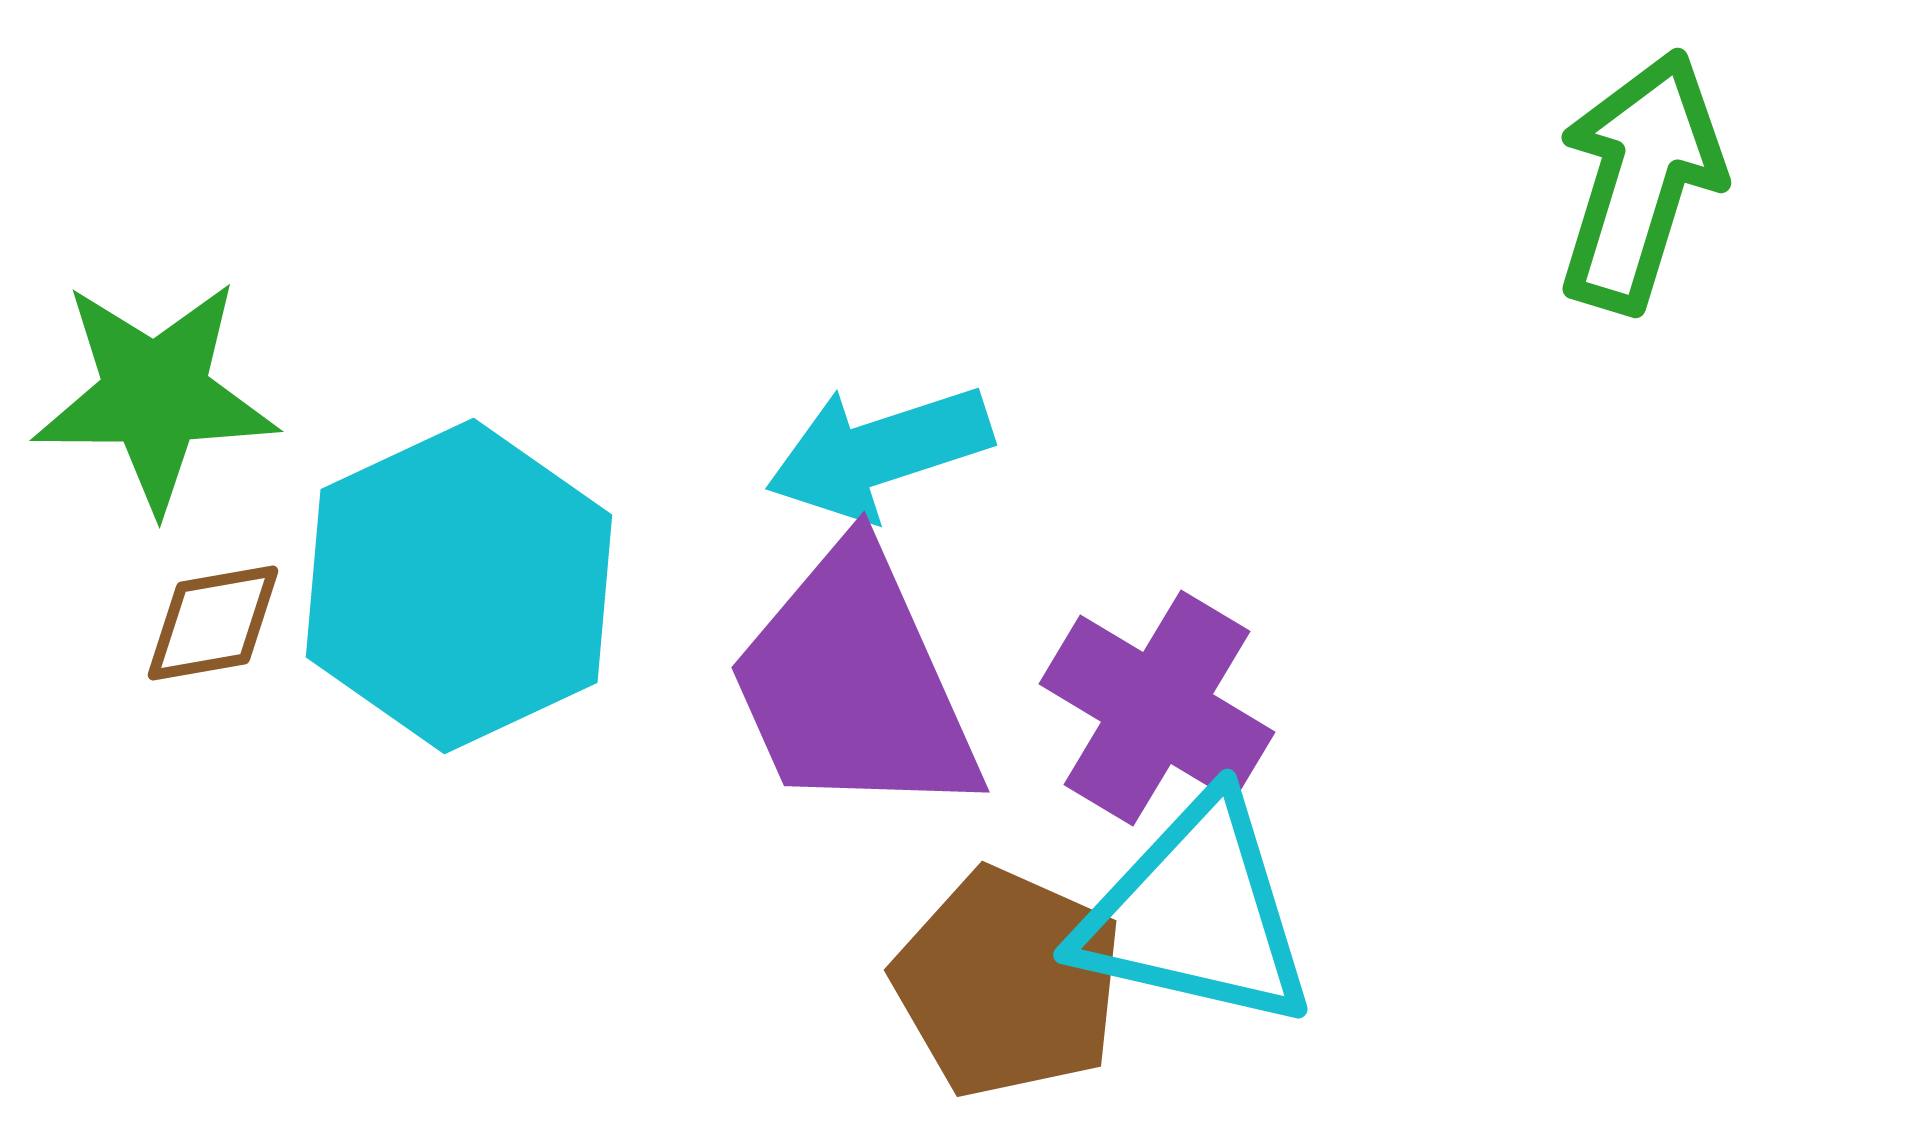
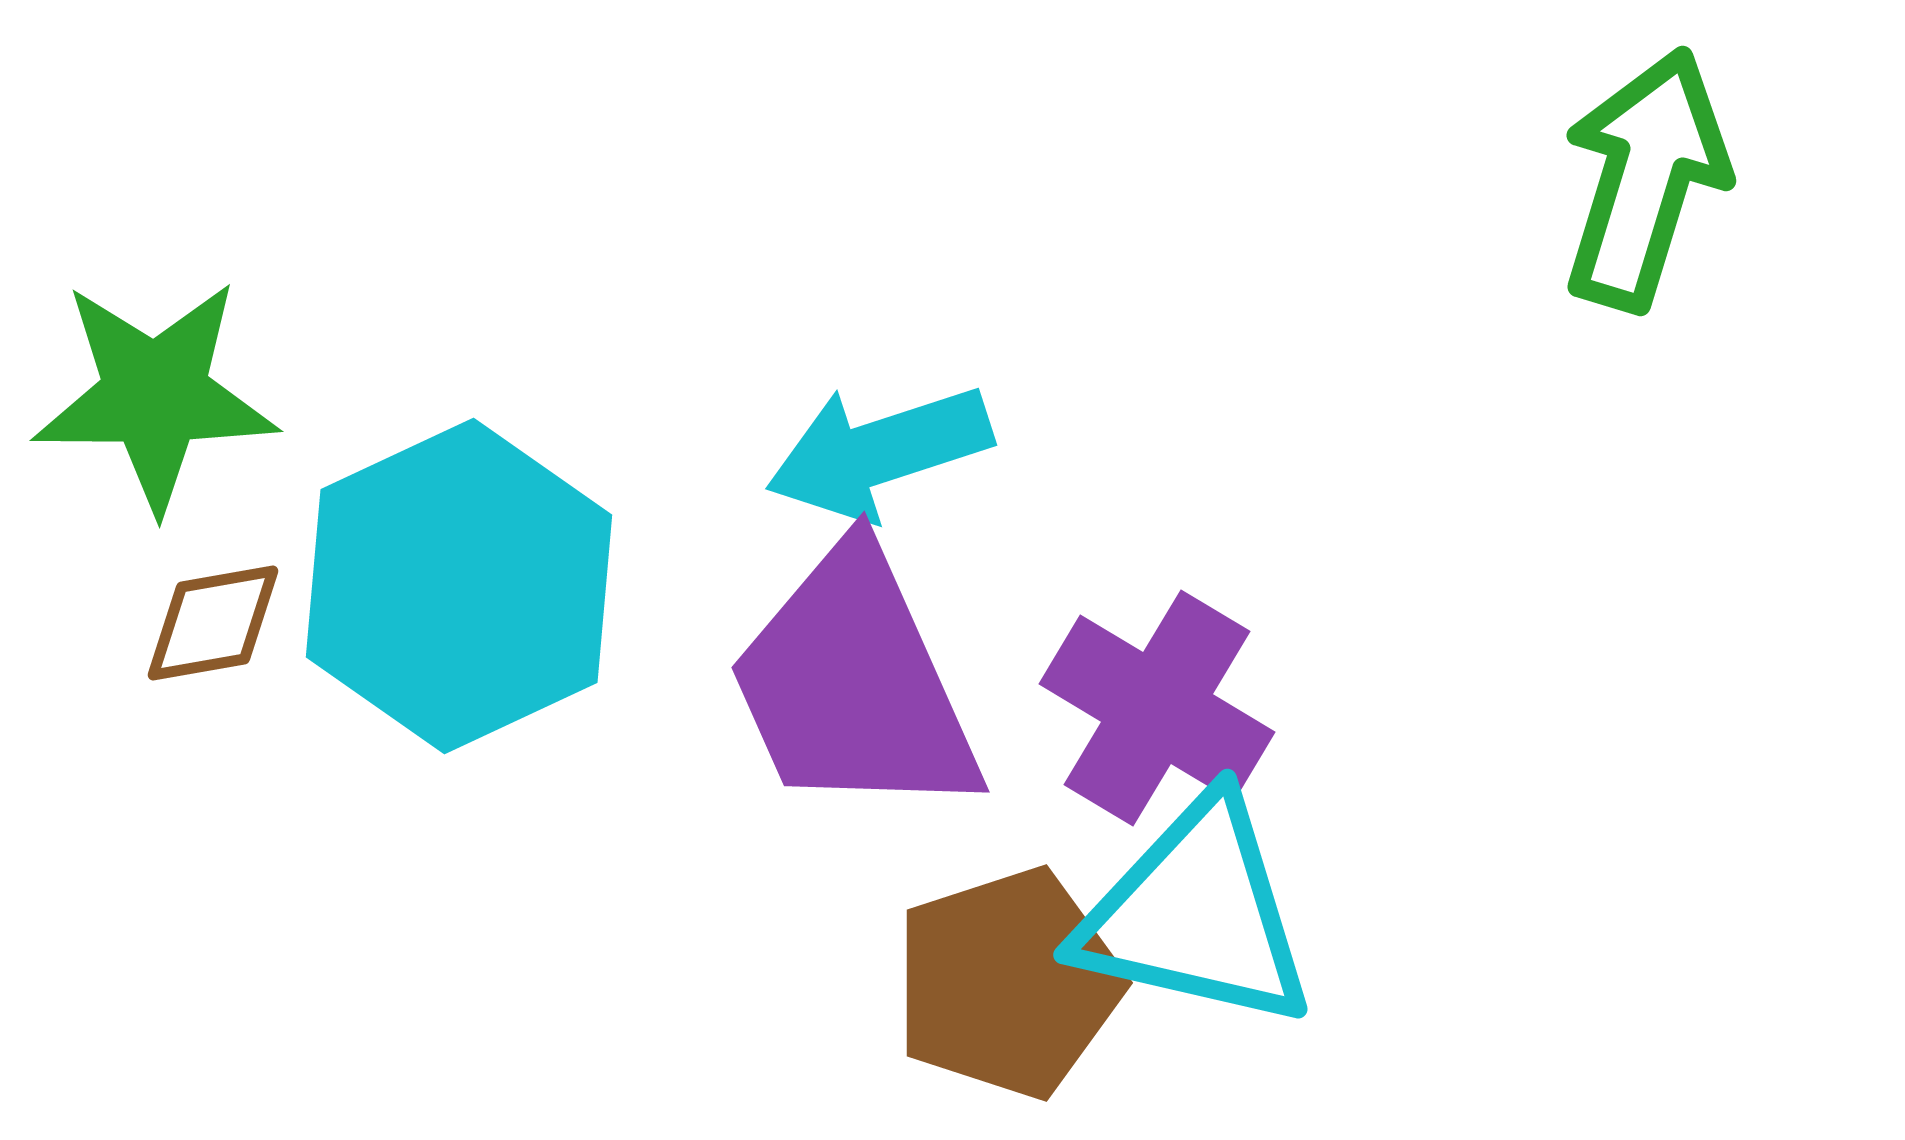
green arrow: moved 5 px right, 2 px up
brown pentagon: rotated 30 degrees clockwise
